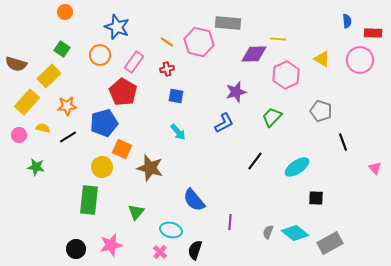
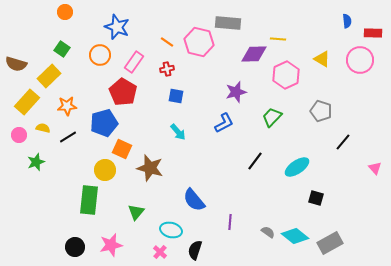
black line at (343, 142): rotated 60 degrees clockwise
green star at (36, 167): moved 5 px up; rotated 30 degrees counterclockwise
yellow circle at (102, 167): moved 3 px right, 3 px down
black square at (316, 198): rotated 14 degrees clockwise
gray semicircle at (268, 232): rotated 104 degrees clockwise
cyan diamond at (295, 233): moved 3 px down
black circle at (76, 249): moved 1 px left, 2 px up
